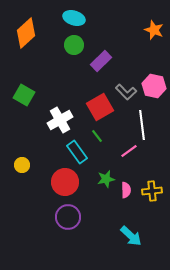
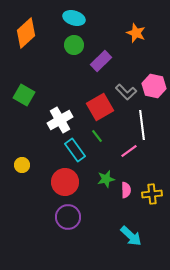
orange star: moved 18 px left, 3 px down
cyan rectangle: moved 2 px left, 2 px up
yellow cross: moved 3 px down
